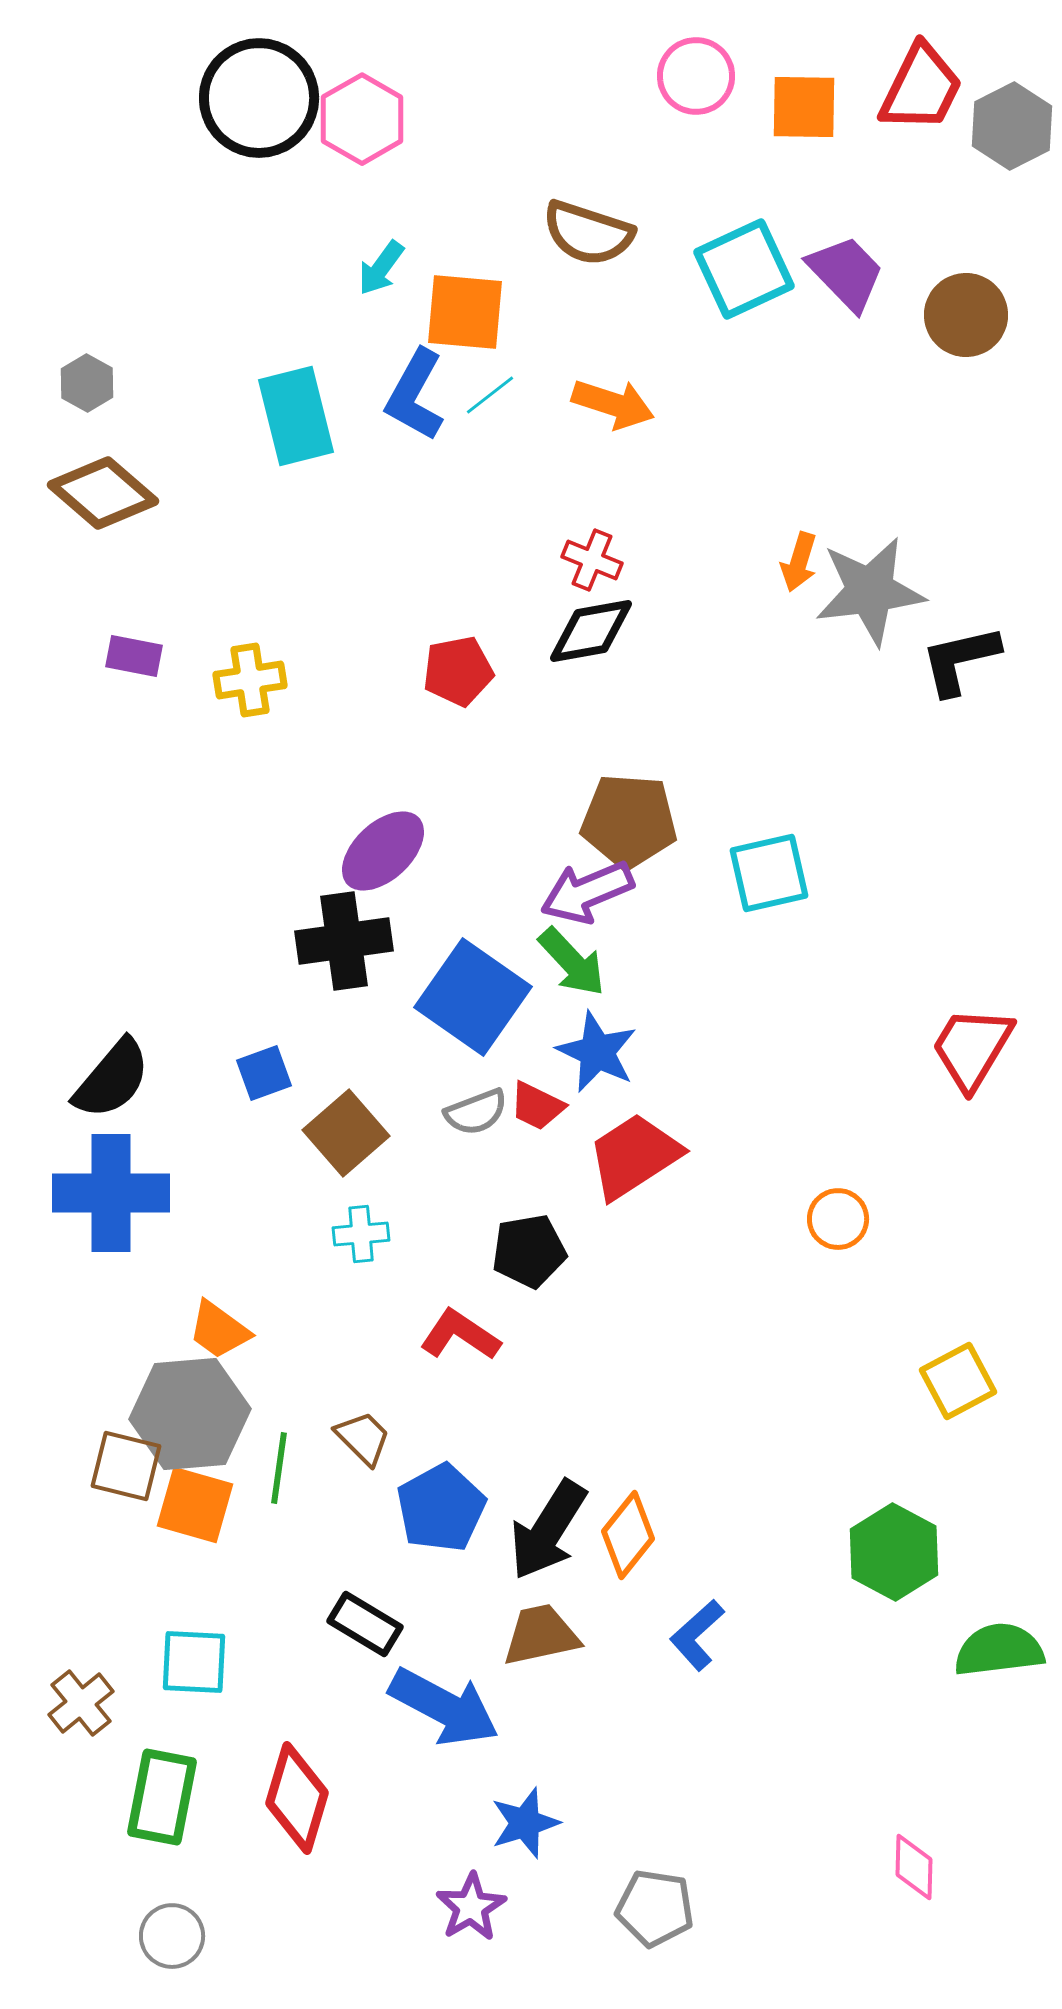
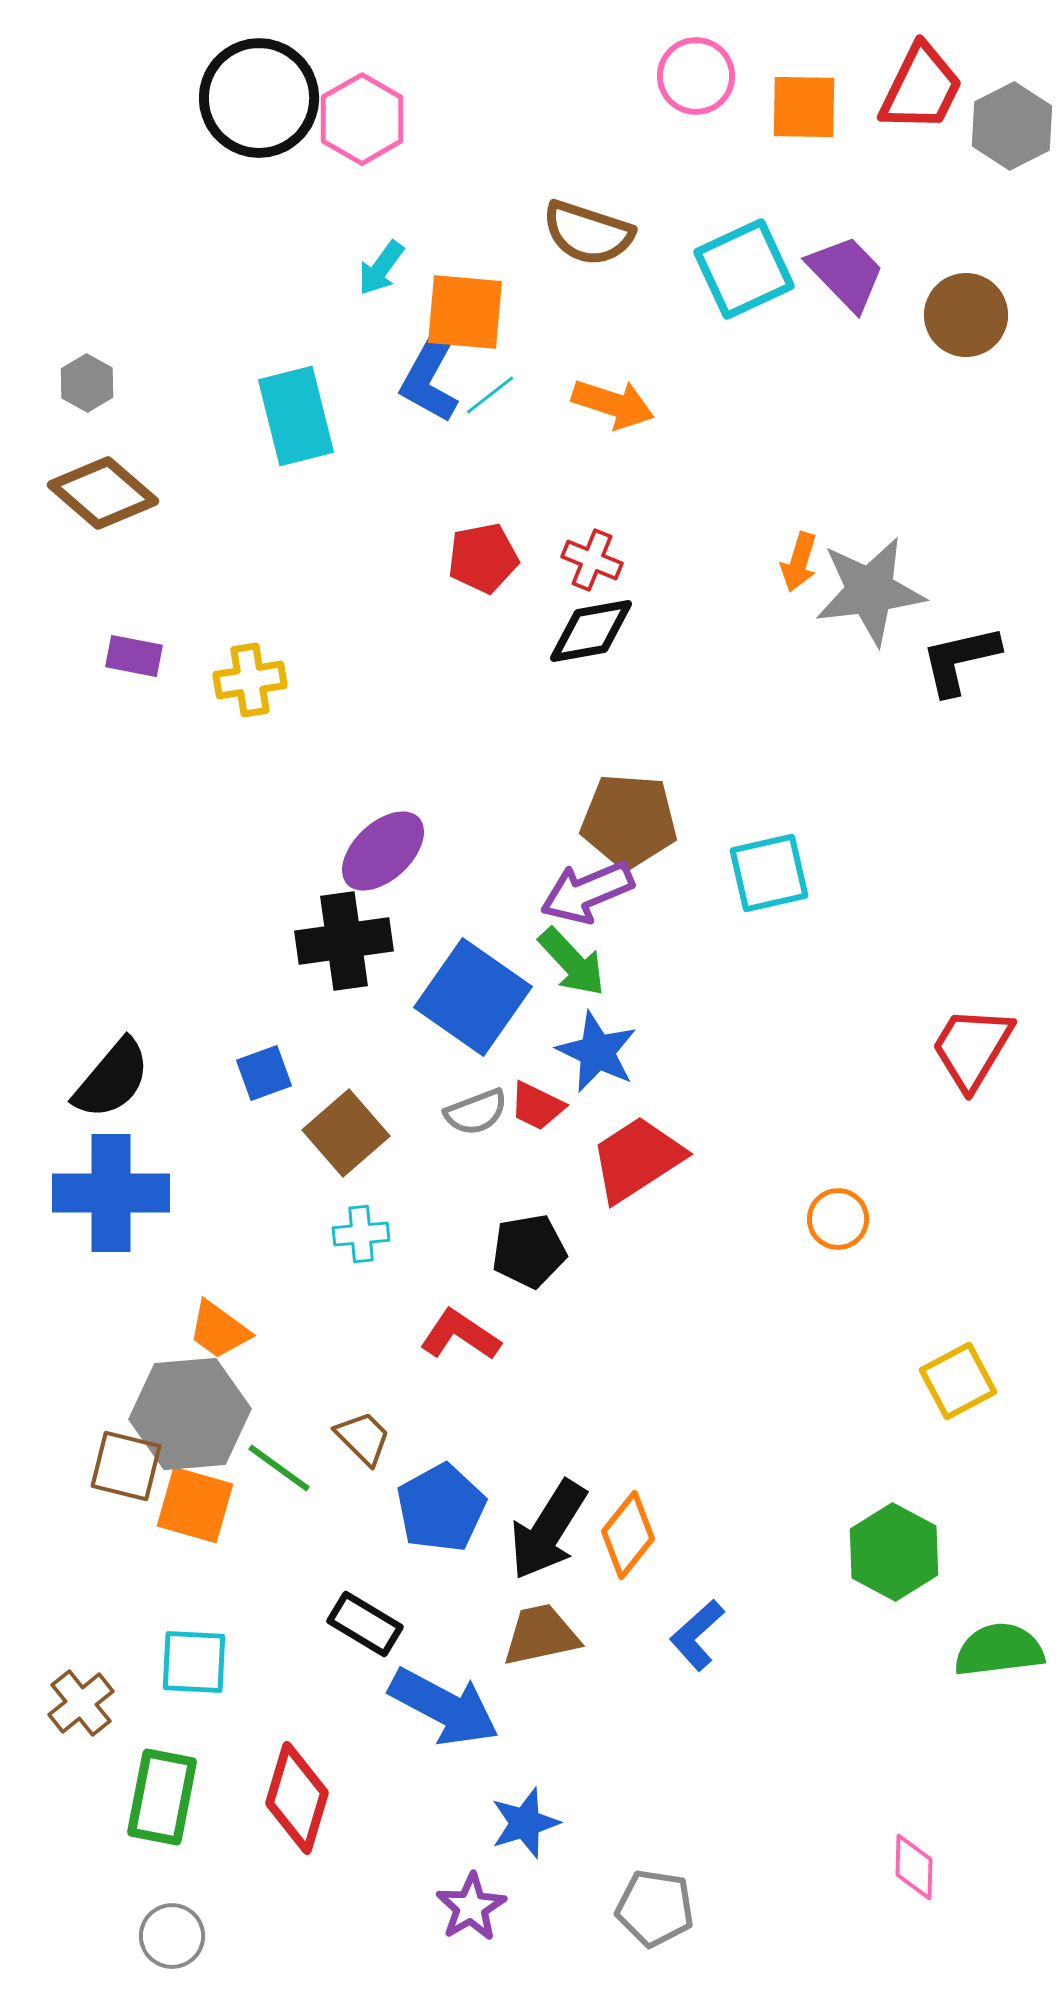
blue L-shape at (415, 395): moved 15 px right, 18 px up
red pentagon at (458, 671): moved 25 px right, 113 px up
red trapezoid at (634, 1156): moved 3 px right, 3 px down
green line at (279, 1468): rotated 62 degrees counterclockwise
